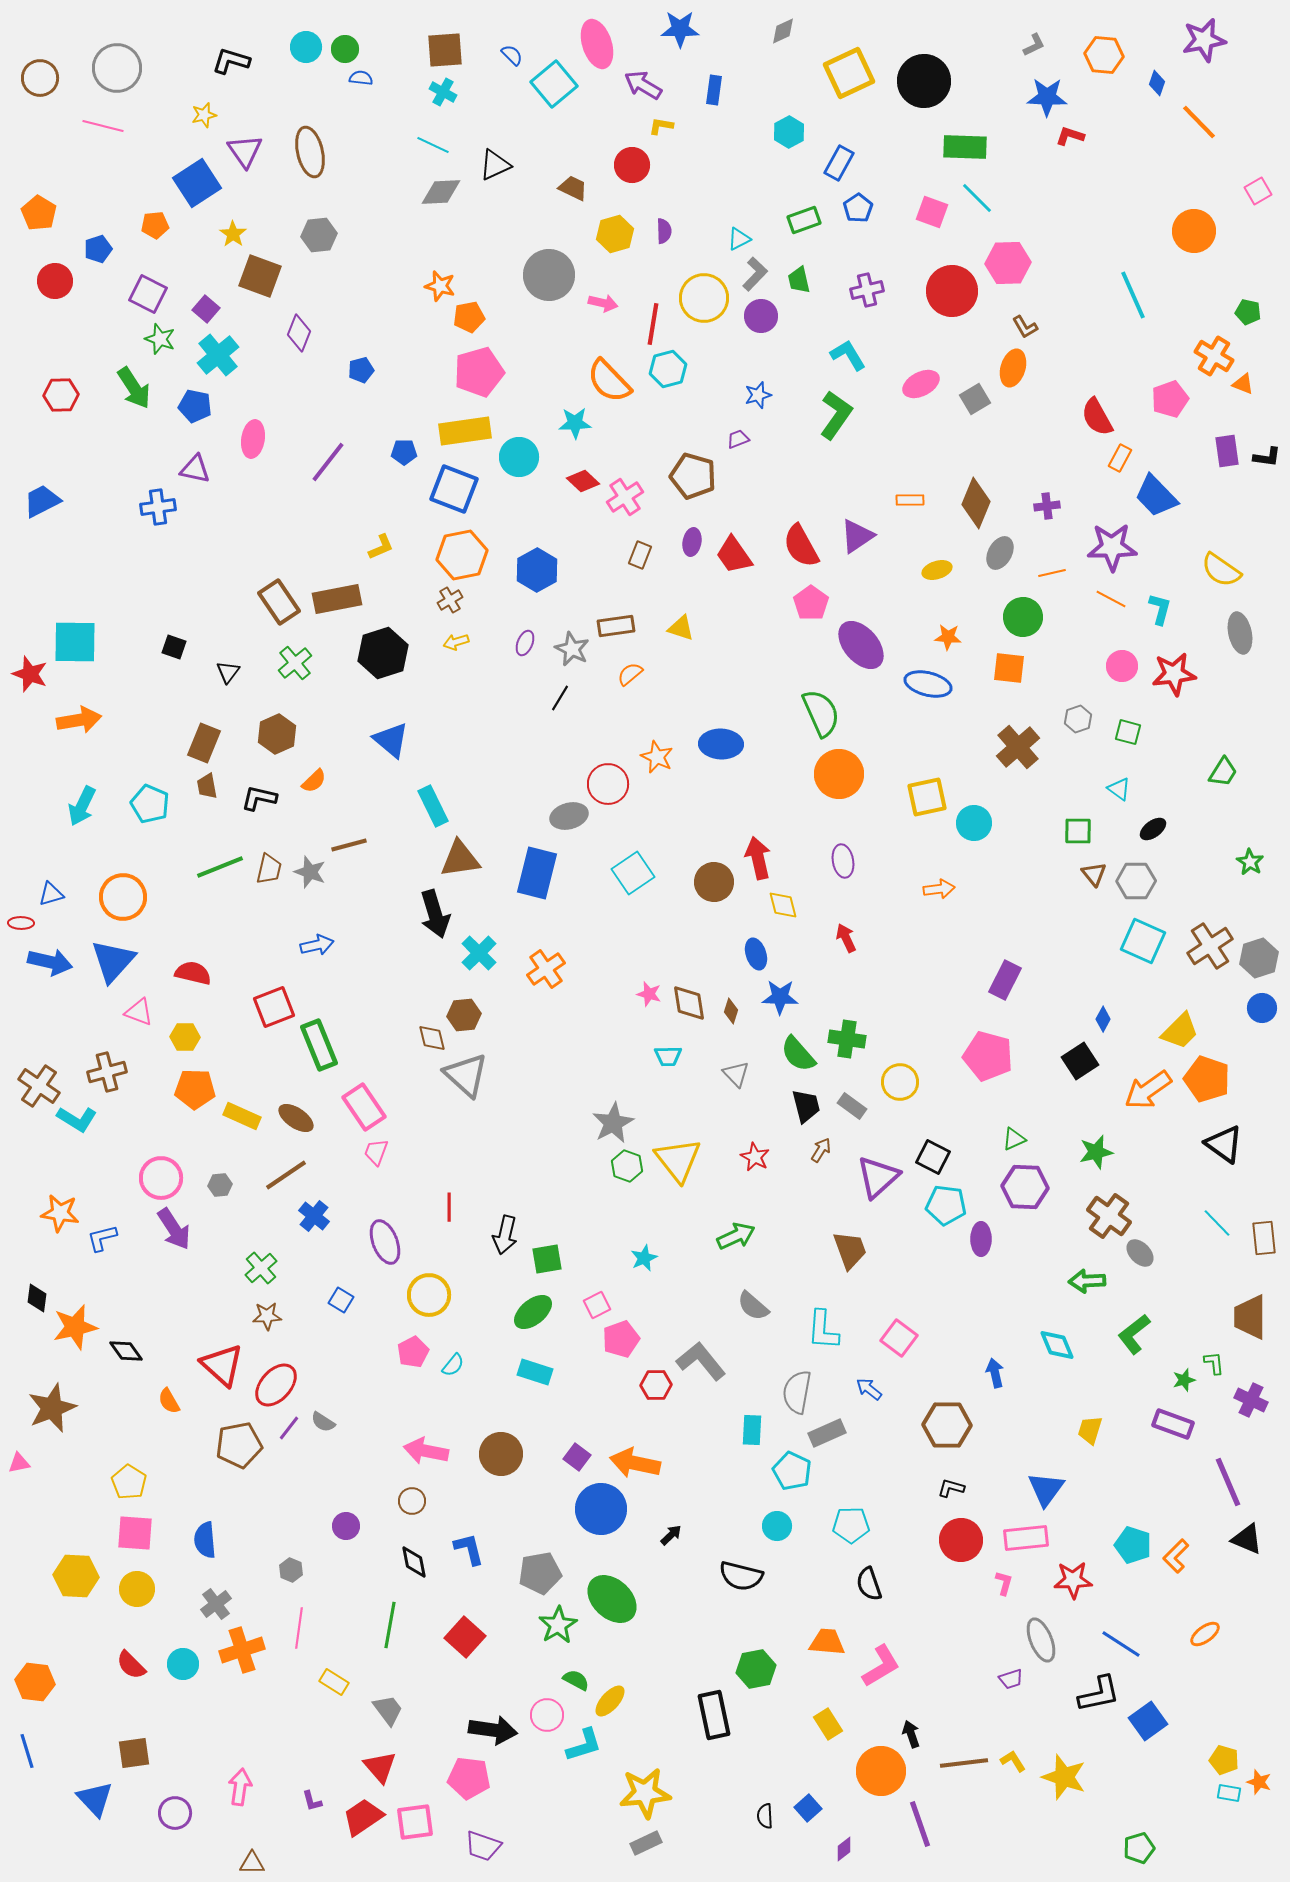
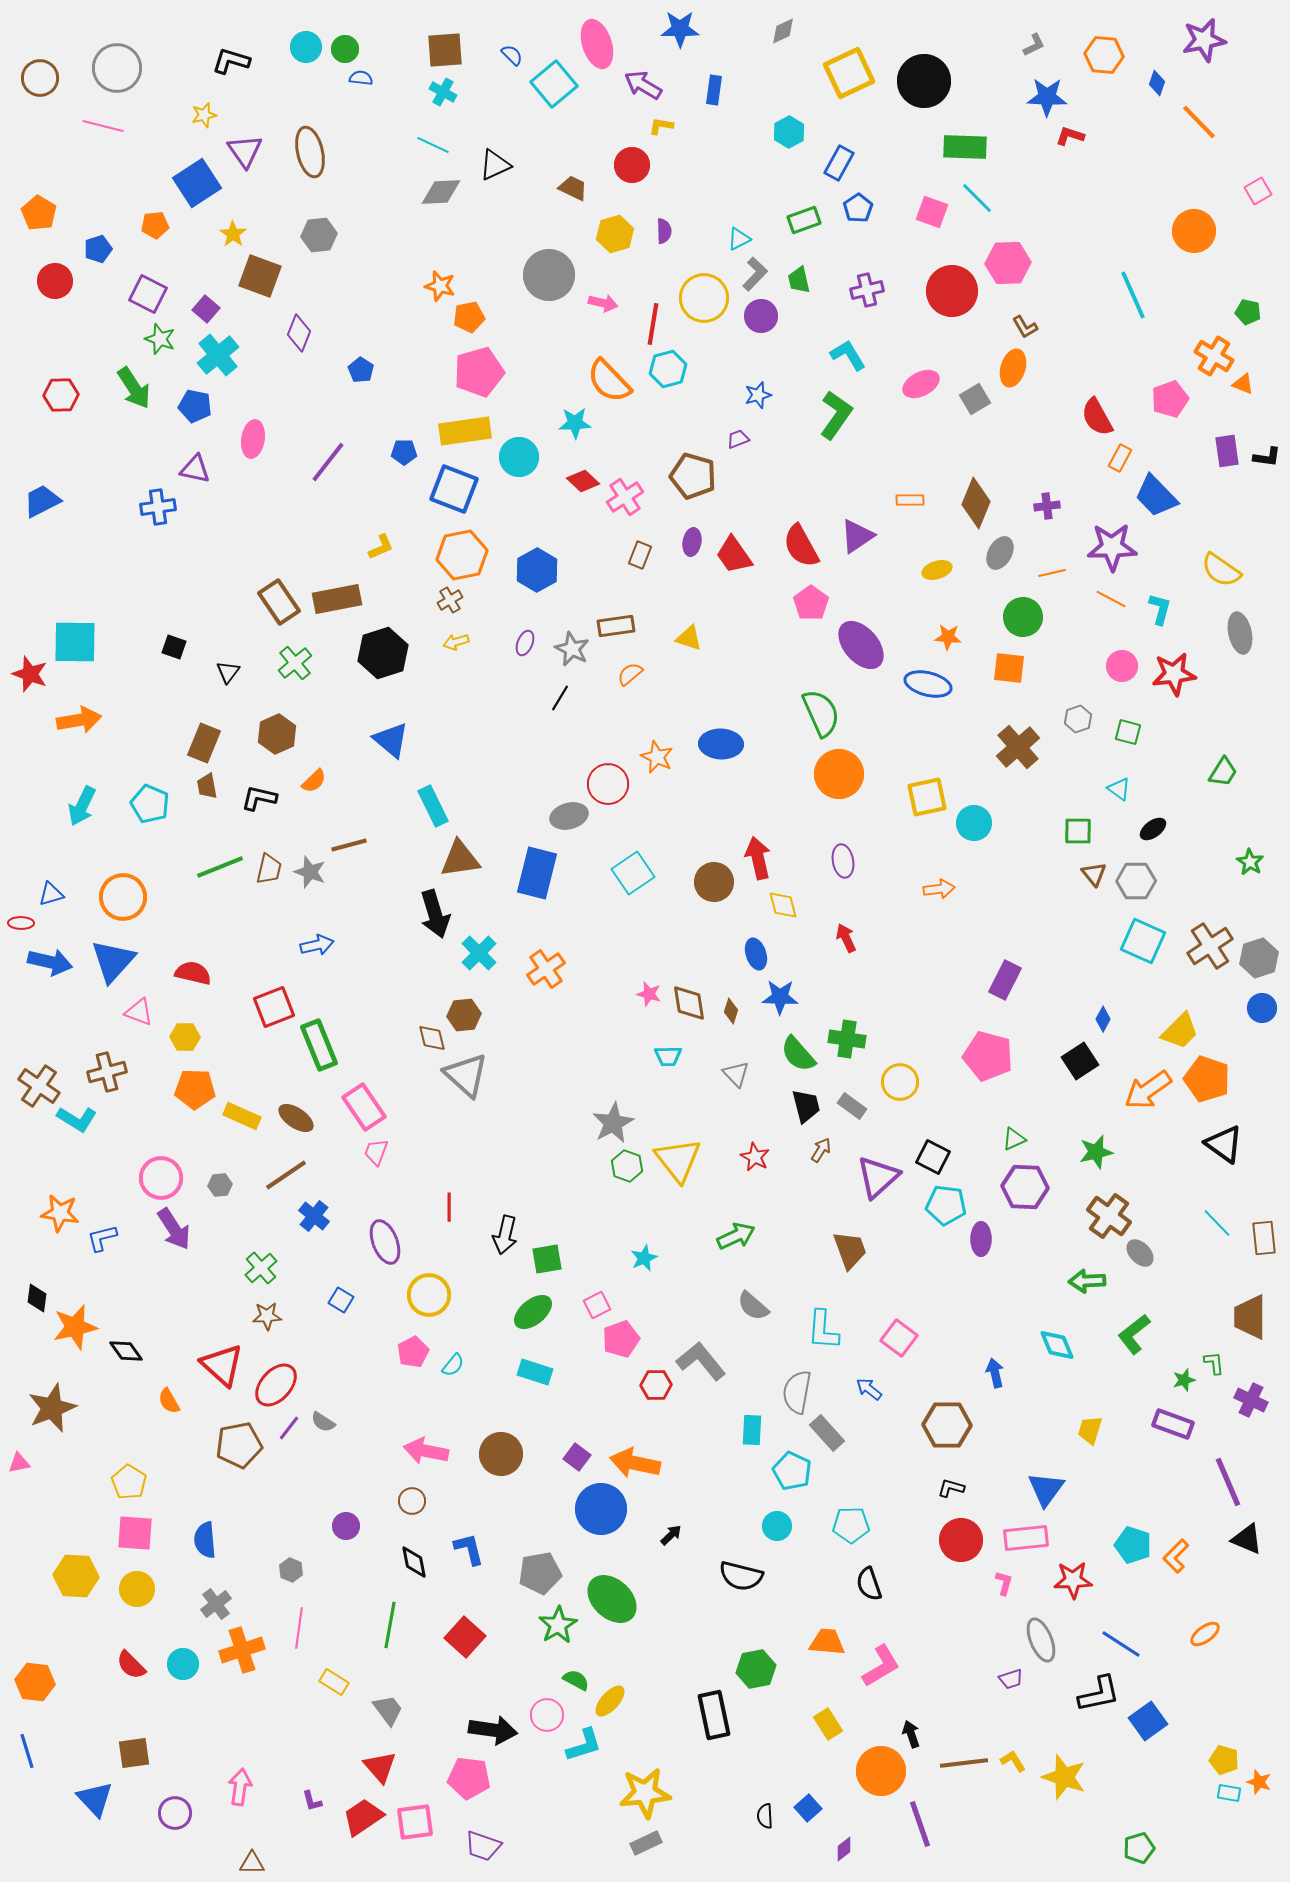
blue pentagon at (361, 370): rotated 25 degrees counterclockwise
yellow triangle at (681, 628): moved 8 px right, 10 px down
gray rectangle at (827, 1433): rotated 72 degrees clockwise
